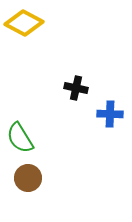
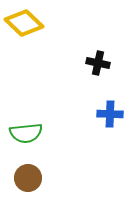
yellow diamond: rotated 15 degrees clockwise
black cross: moved 22 px right, 25 px up
green semicircle: moved 6 px right, 5 px up; rotated 64 degrees counterclockwise
